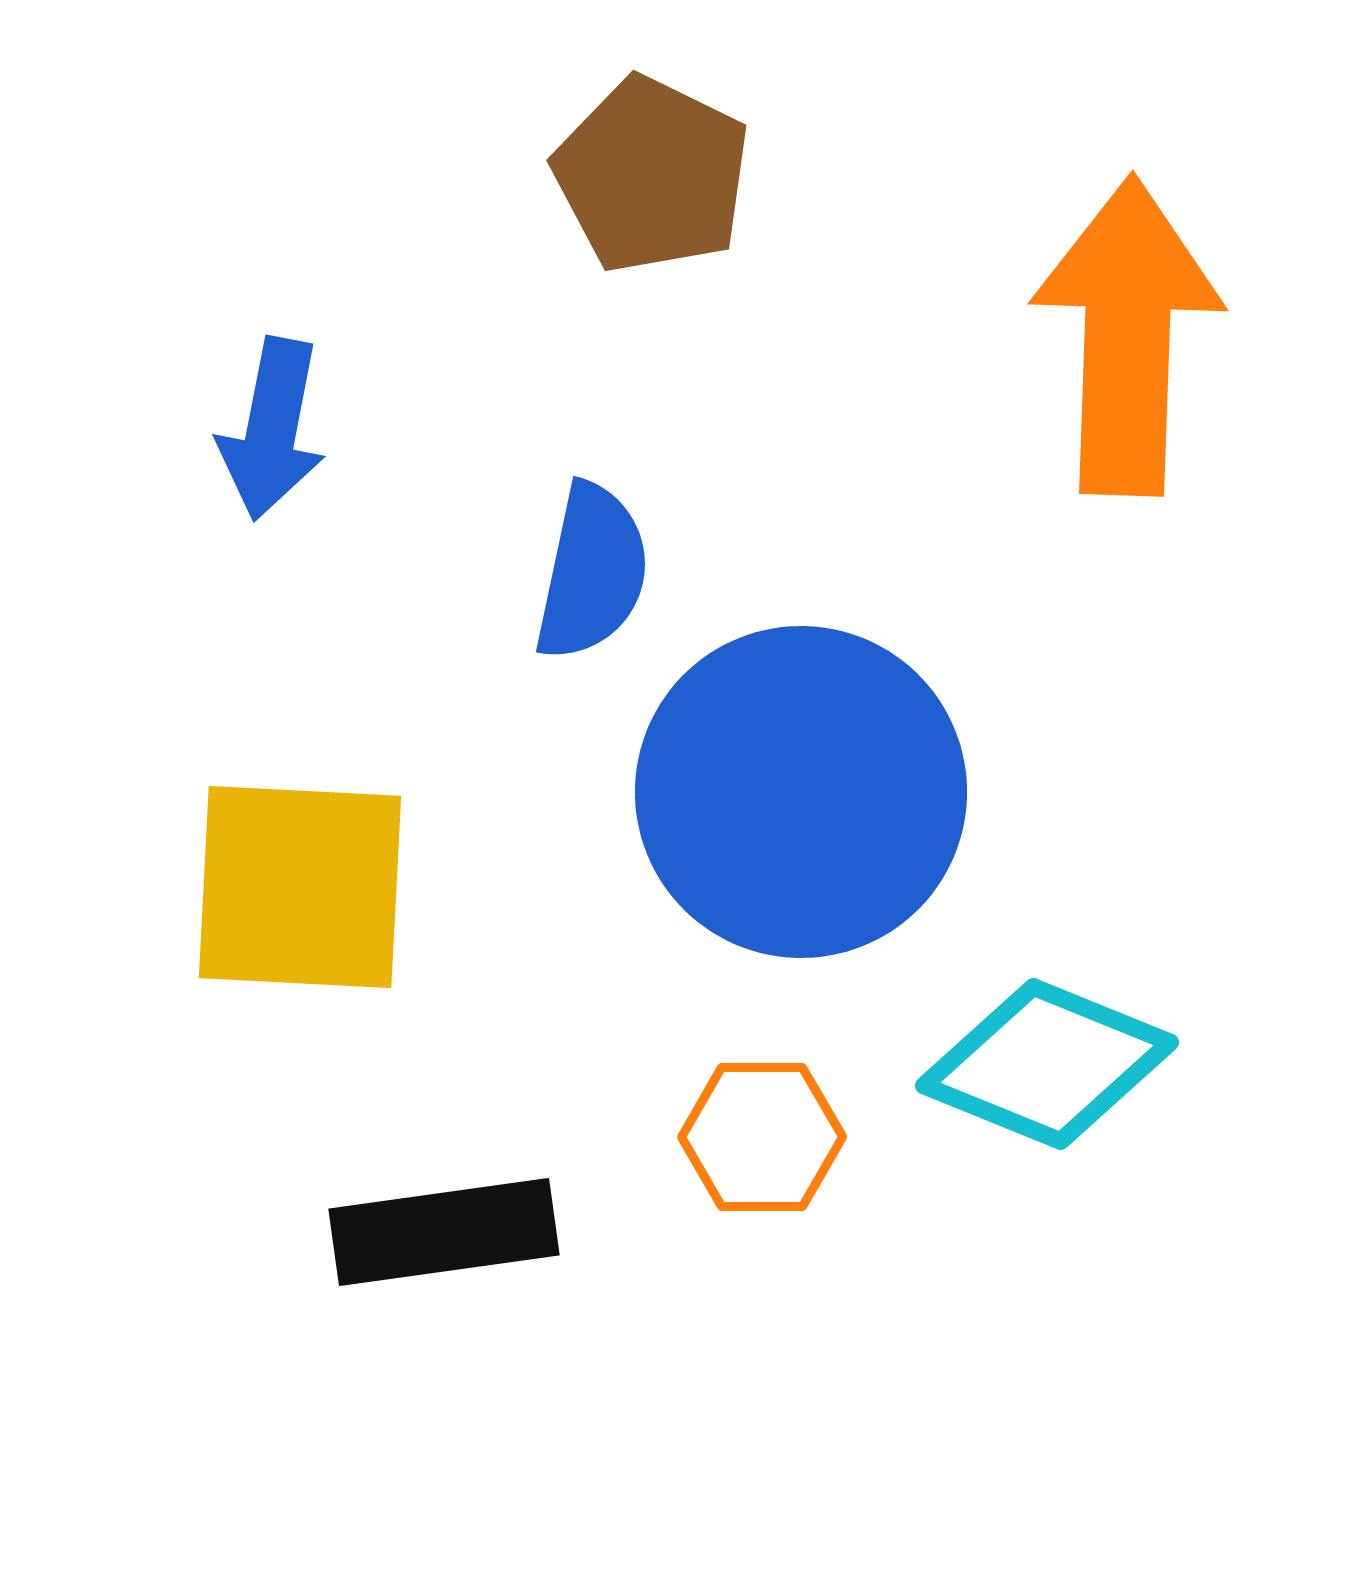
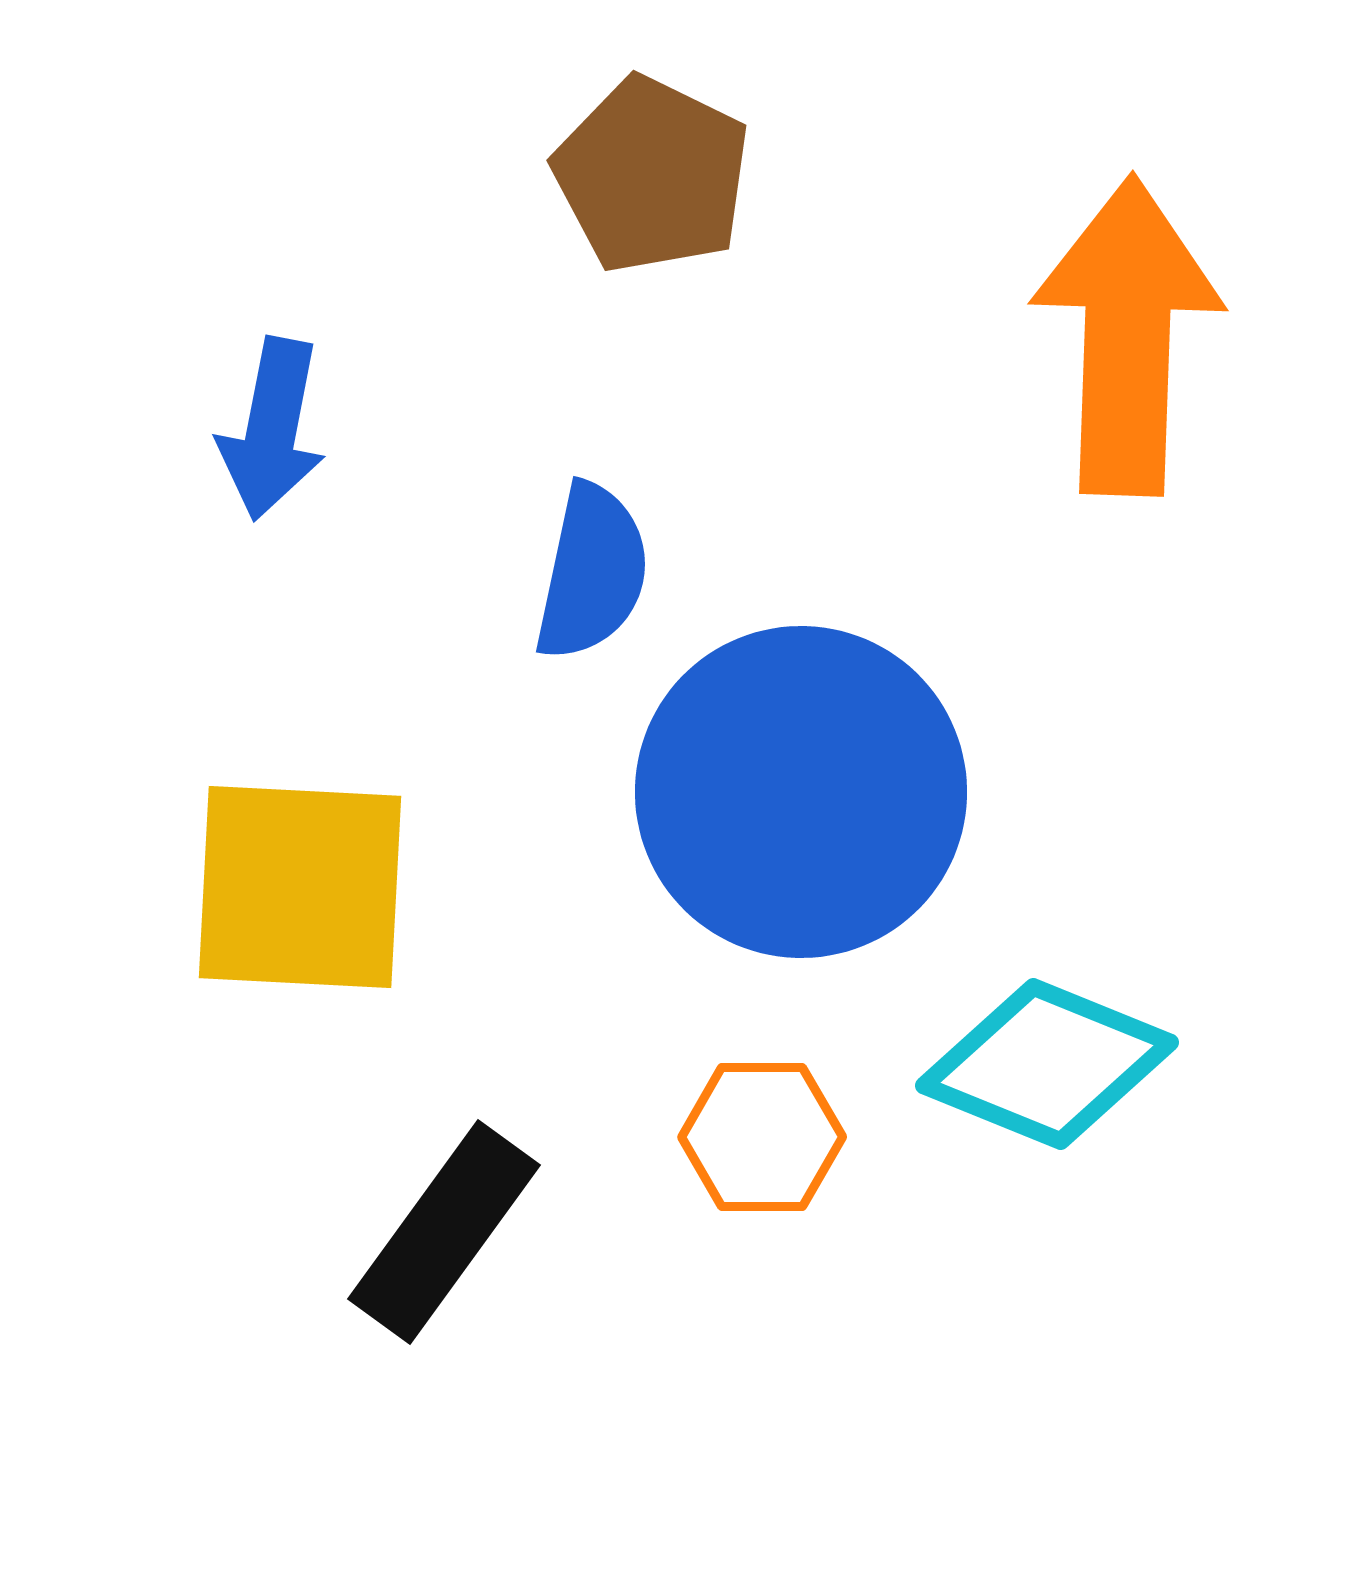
black rectangle: rotated 46 degrees counterclockwise
